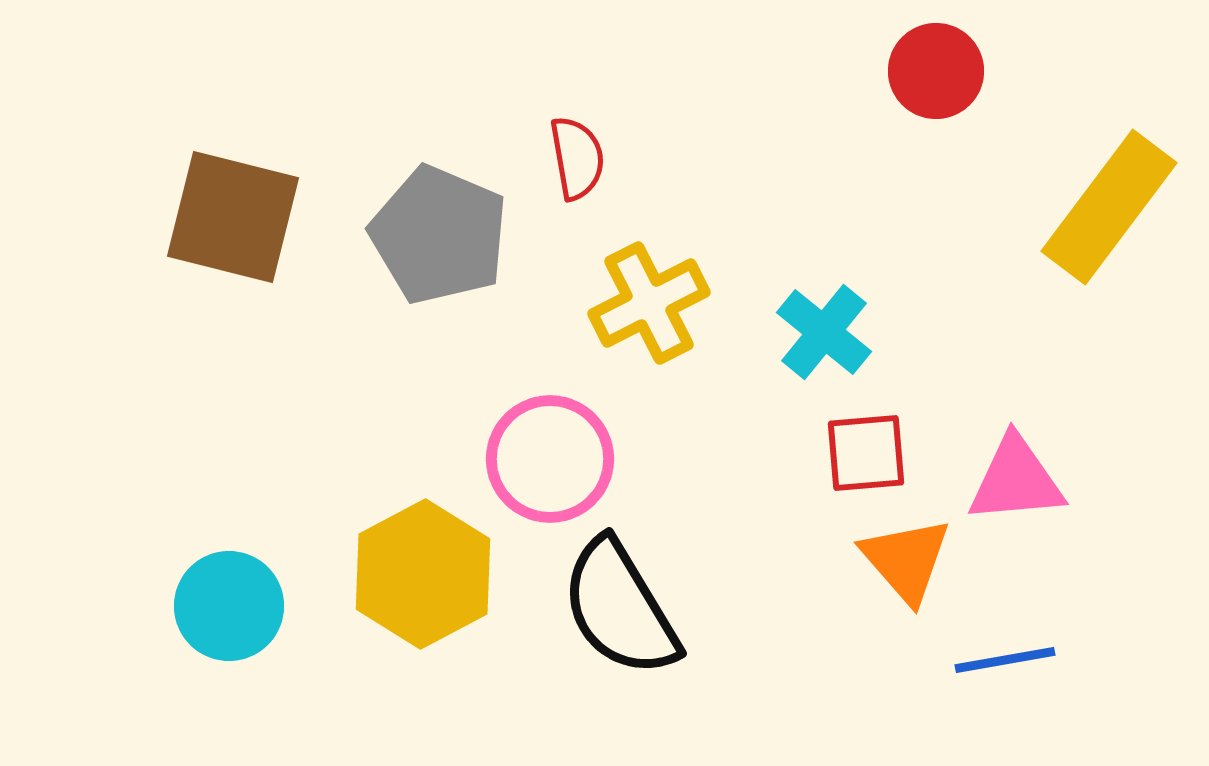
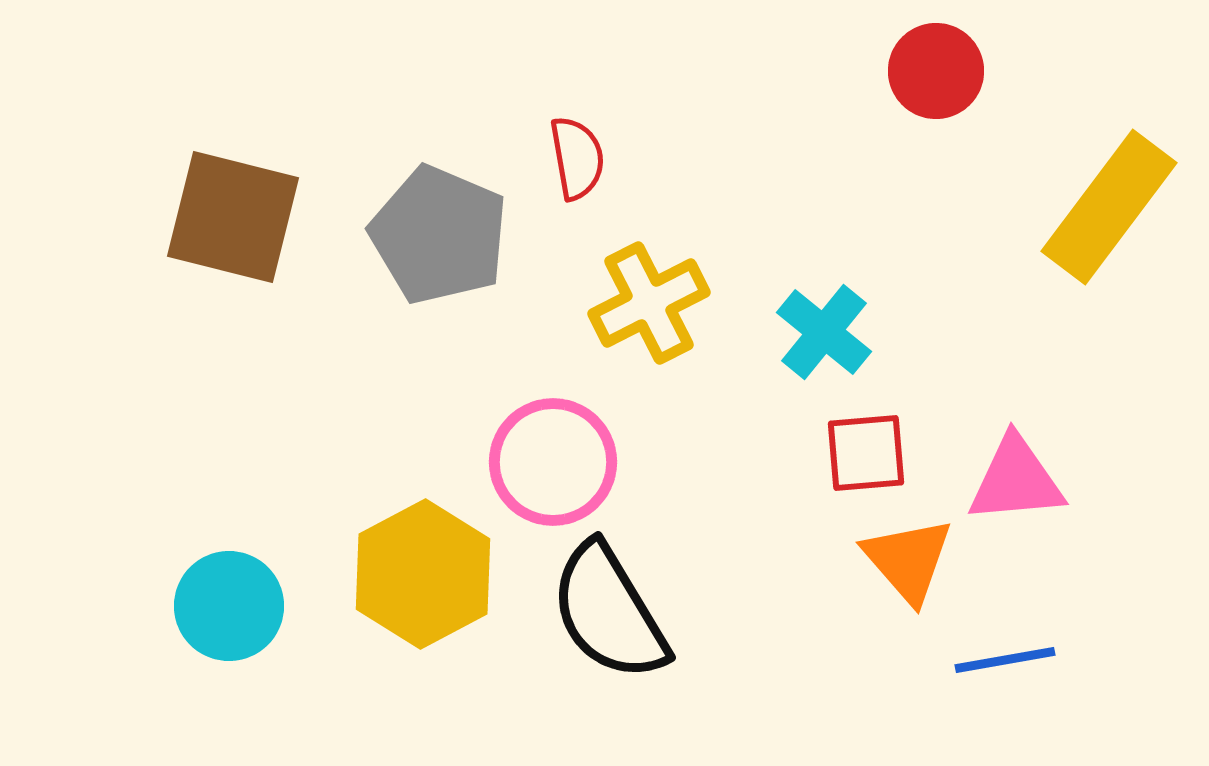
pink circle: moved 3 px right, 3 px down
orange triangle: moved 2 px right
black semicircle: moved 11 px left, 4 px down
